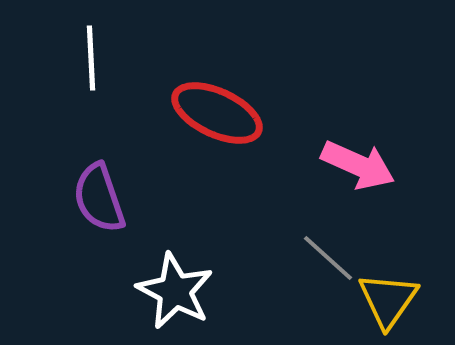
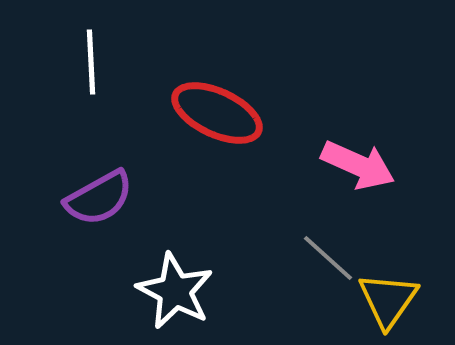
white line: moved 4 px down
purple semicircle: rotated 100 degrees counterclockwise
